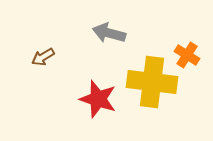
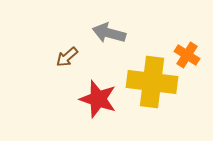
brown arrow: moved 24 px right; rotated 10 degrees counterclockwise
